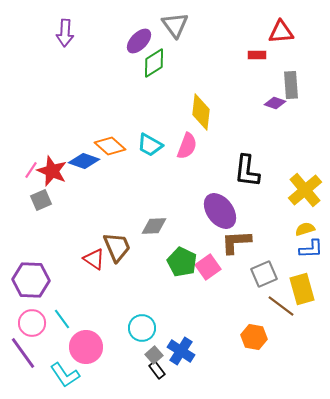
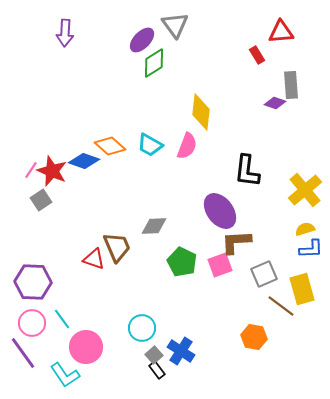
purple ellipse at (139, 41): moved 3 px right, 1 px up
red rectangle at (257, 55): rotated 60 degrees clockwise
gray square at (41, 200): rotated 10 degrees counterclockwise
red triangle at (94, 259): rotated 15 degrees counterclockwise
pink square at (208, 267): moved 12 px right, 2 px up; rotated 15 degrees clockwise
purple hexagon at (31, 280): moved 2 px right, 2 px down
